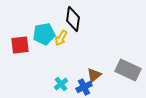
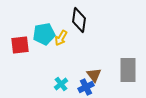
black diamond: moved 6 px right, 1 px down
gray rectangle: rotated 65 degrees clockwise
brown triangle: rotated 28 degrees counterclockwise
blue cross: moved 2 px right
